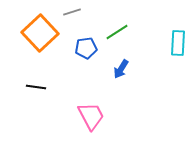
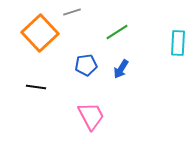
blue pentagon: moved 17 px down
